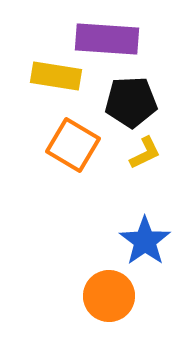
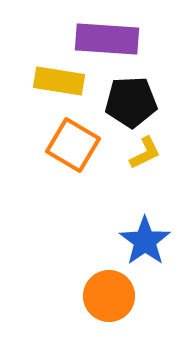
yellow rectangle: moved 3 px right, 5 px down
